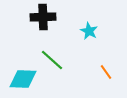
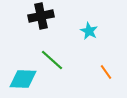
black cross: moved 2 px left, 1 px up; rotated 10 degrees counterclockwise
